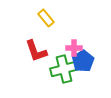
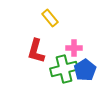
yellow rectangle: moved 4 px right
red L-shape: rotated 35 degrees clockwise
blue pentagon: moved 2 px right, 9 px down
